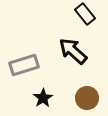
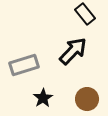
black arrow: rotated 92 degrees clockwise
brown circle: moved 1 px down
